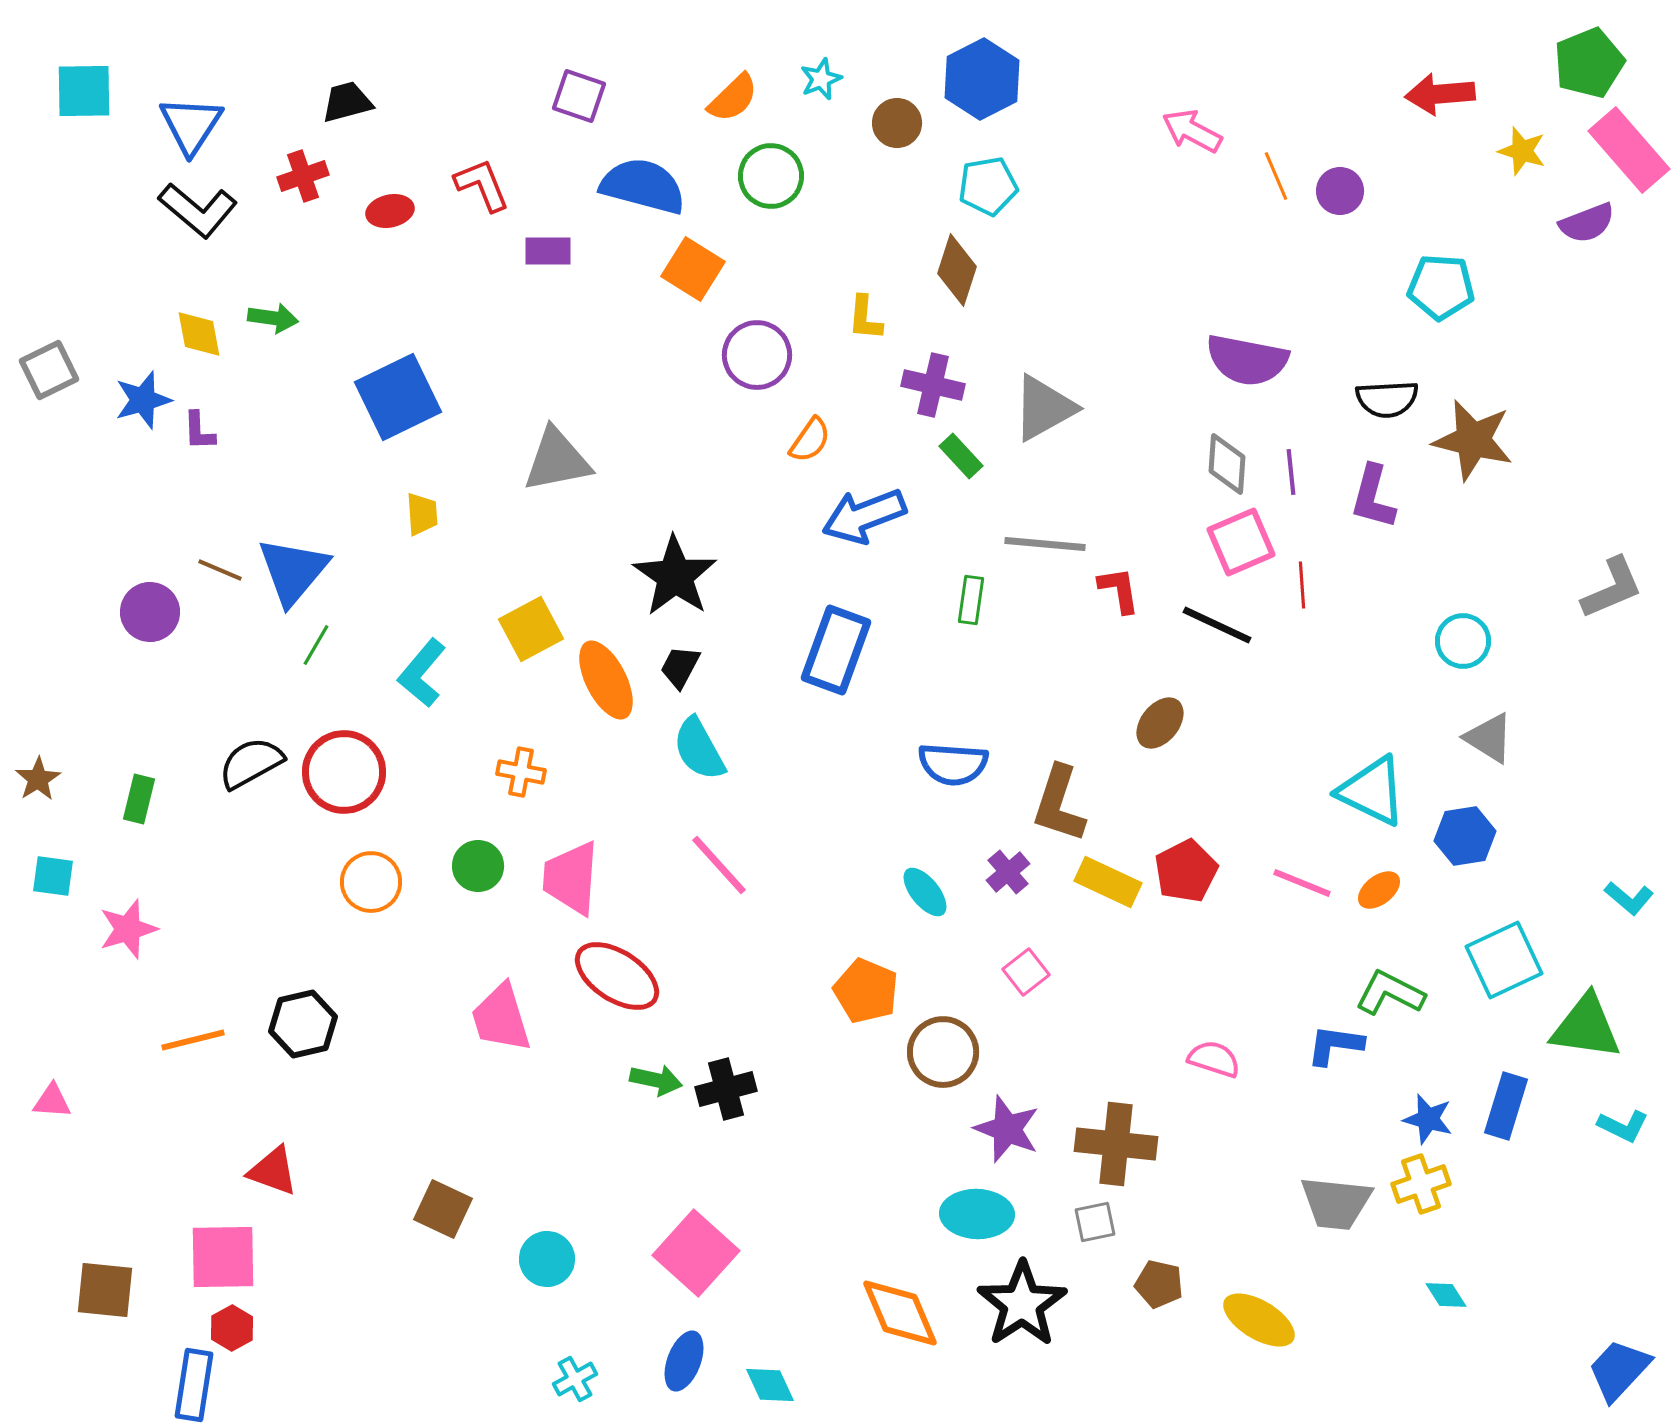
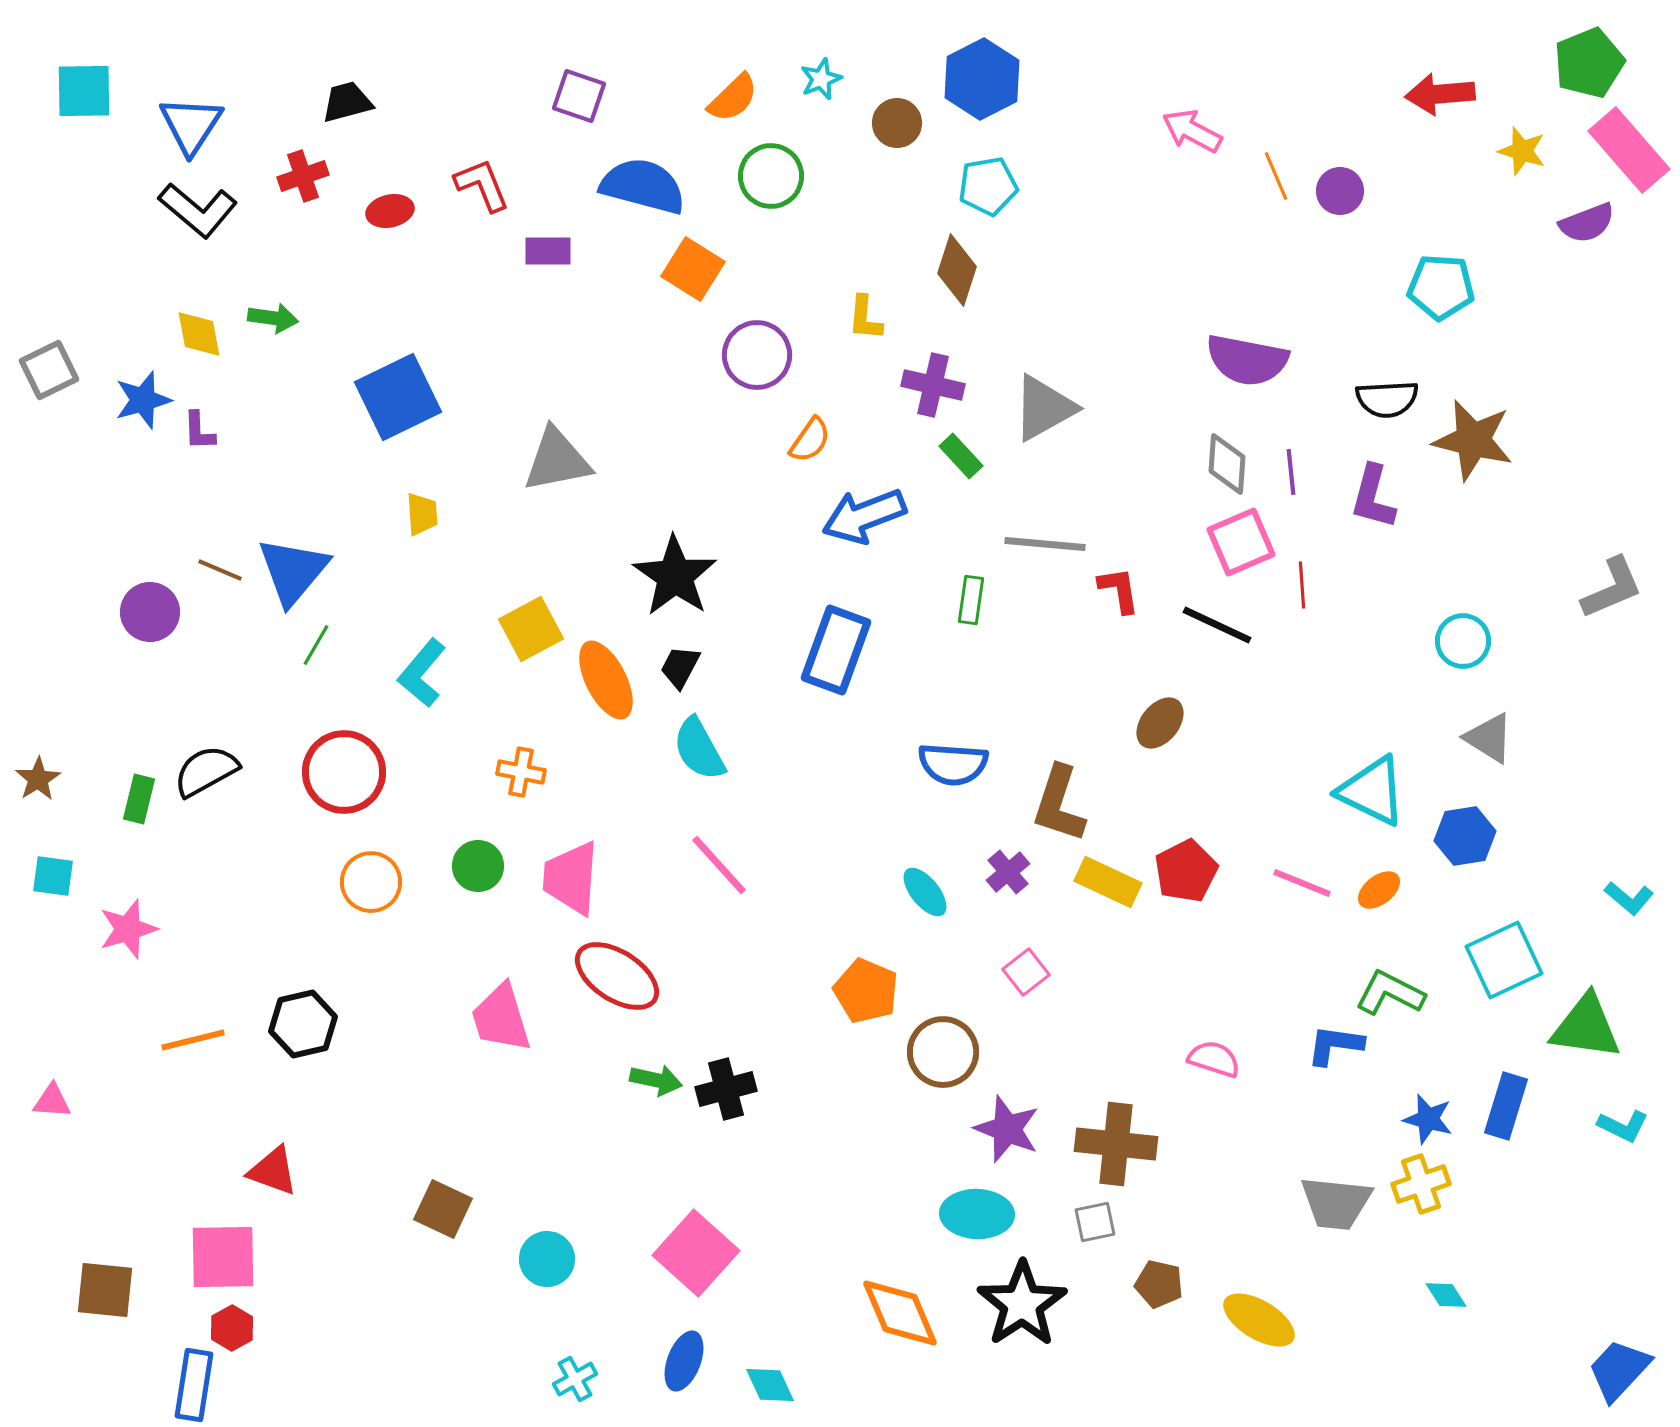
black semicircle at (251, 763): moved 45 px left, 8 px down
